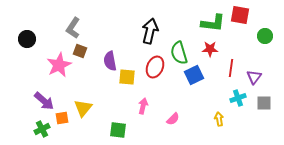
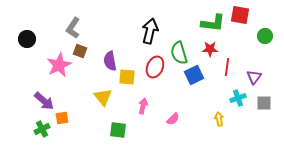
red line: moved 4 px left, 1 px up
yellow triangle: moved 20 px right, 11 px up; rotated 18 degrees counterclockwise
